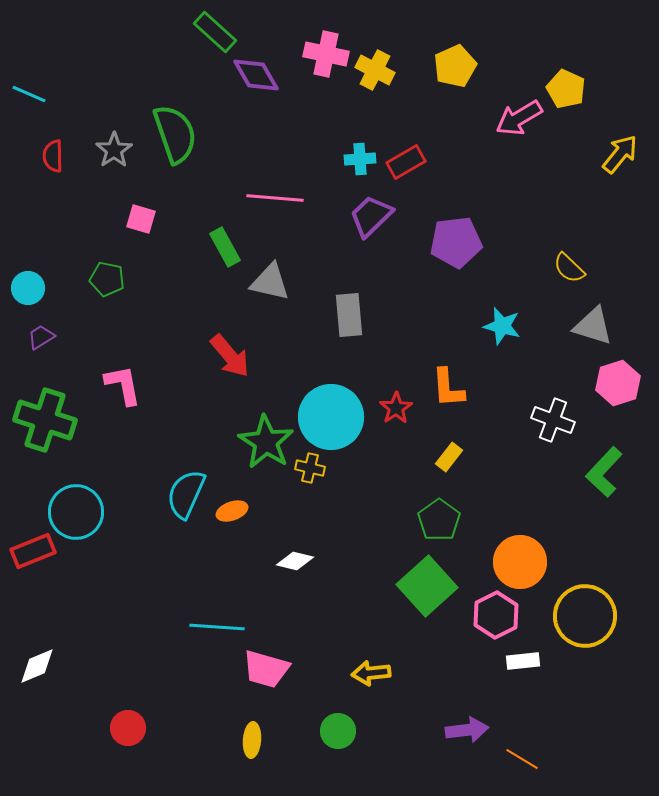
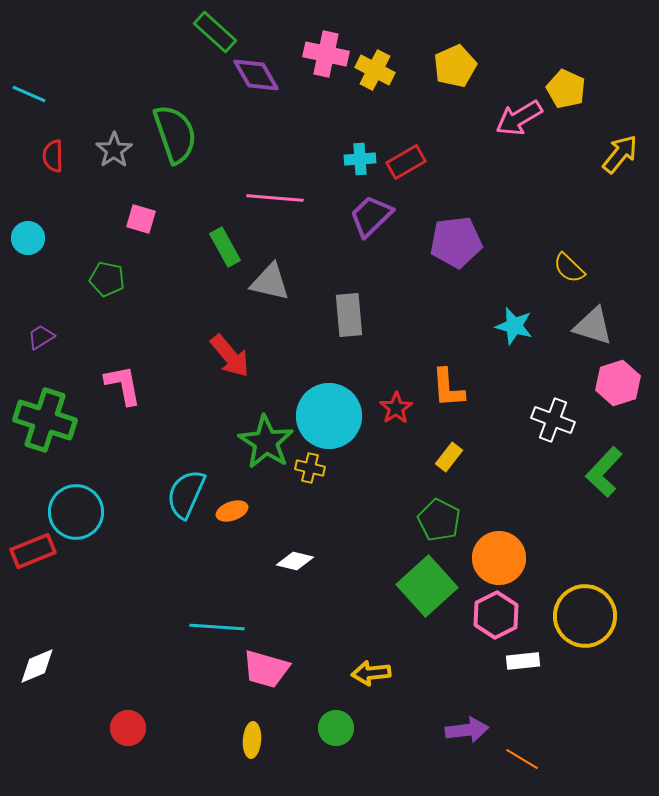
cyan circle at (28, 288): moved 50 px up
cyan star at (502, 326): moved 12 px right
cyan circle at (331, 417): moved 2 px left, 1 px up
green pentagon at (439, 520): rotated 9 degrees counterclockwise
orange circle at (520, 562): moved 21 px left, 4 px up
green circle at (338, 731): moved 2 px left, 3 px up
